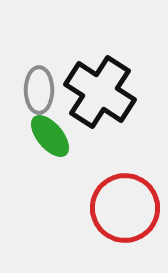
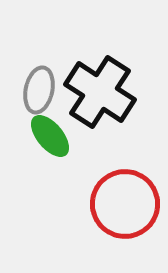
gray ellipse: rotated 12 degrees clockwise
red circle: moved 4 px up
